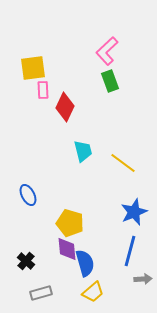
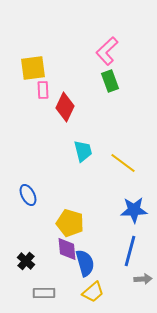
blue star: moved 2 px up; rotated 20 degrees clockwise
gray rectangle: moved 3 px right; rotated 15 degrees clockwise
